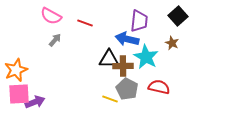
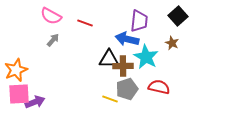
gray arrow: moved 2 px left
gray pentagon: rotated 25 degrees clockwise
